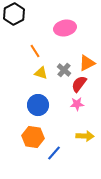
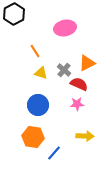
red semicircle: rotated 78 degrees clockwise
